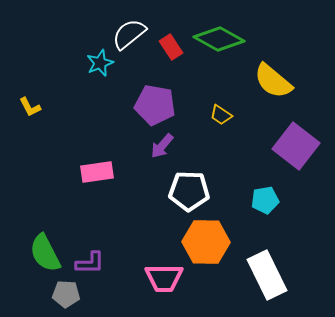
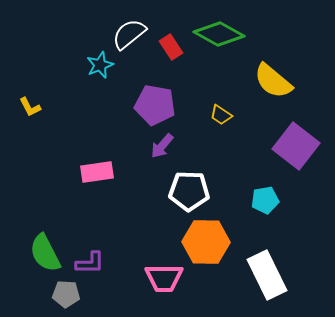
green diamond: moved 5 px up
cyan star: moved 2 px down
